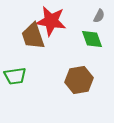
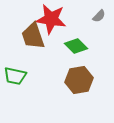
gray semicircle: rotated 16 degrees clockwise
red star: moved 2 px up
green diamond: moved 16 px left, 7 px down; rotated 25 degrees counterclockwise
green trapezoid: rotated 20 degrees clockwise
